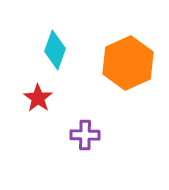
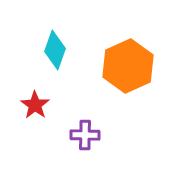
orange hexagon: moved 3 px down
red star: moved 3 px left, 7 px down
